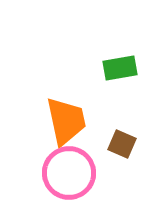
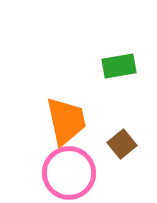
green rectangle: moved 1 px left, 2 px up
brown square: rotated 28 degrees clockwise
